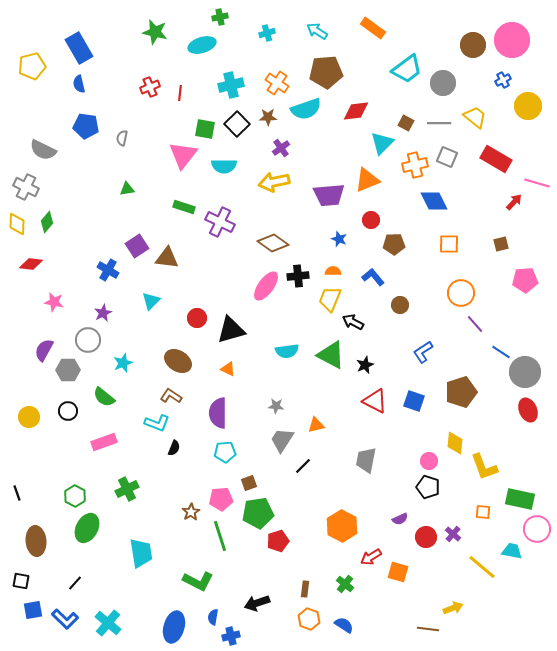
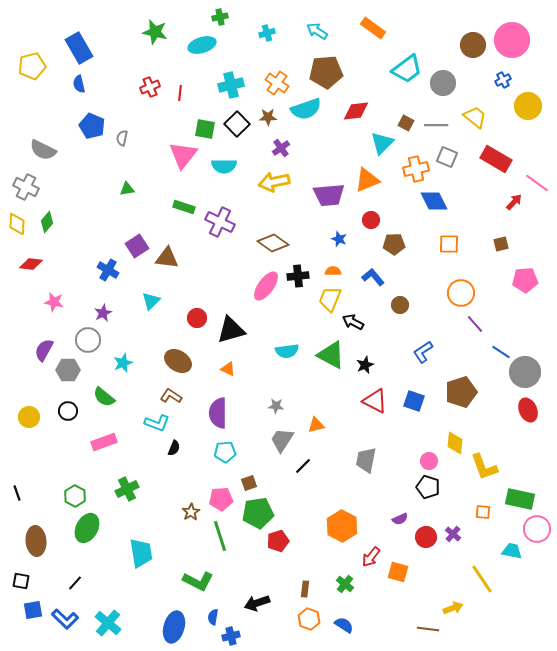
gray line at (439, 123): moved 3 px left, 2 px down
blue pentagon at (86, 126): moved 6 px right; rotated 15 degrees clockwise
orange cross at (415, 165): moved 1 px right, 4 px down
pink line at (537, 183): rotated 20 degrees clockwise
red arrow at (371, 557): rotated 20 degrees counterclockwise
yellow line at (482, 567): moved 12 px down; rotated 16 degrees clockwise
